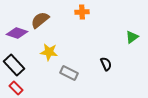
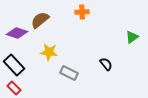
black semicircle: rotated 16 degrees counterclockwise
red rectangle: moved 2 px left
